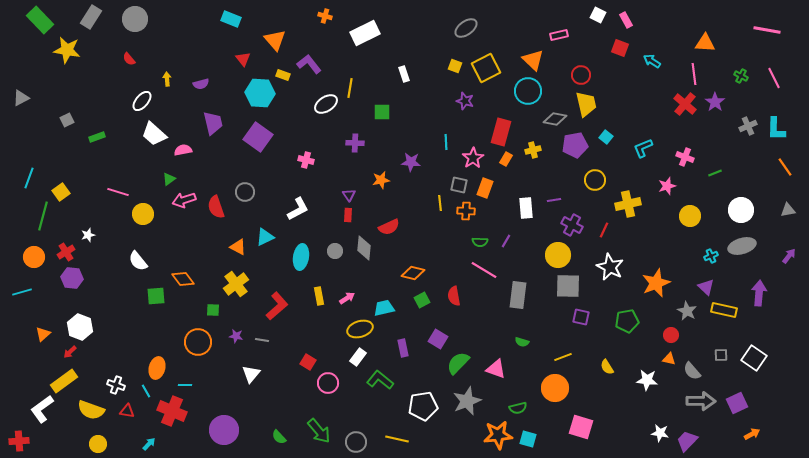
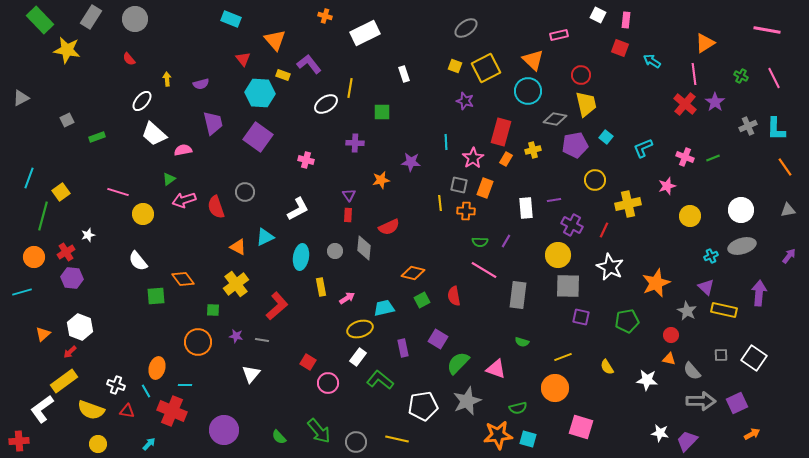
pink rectangle at (626, 20): rotated 35 degrees clockwise
orange triangle at (705, 43): rotated 35 degrees counterclockwise
green line at (715, 173): moved 2 px left, 15 px up
yellow rectangle at (319, 296): moved 2 px right, 9 px up
